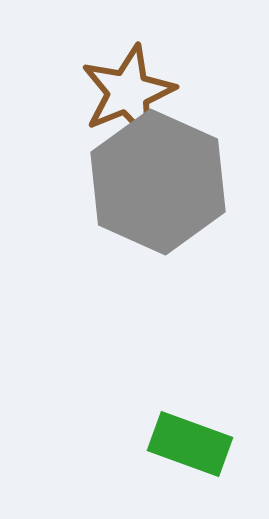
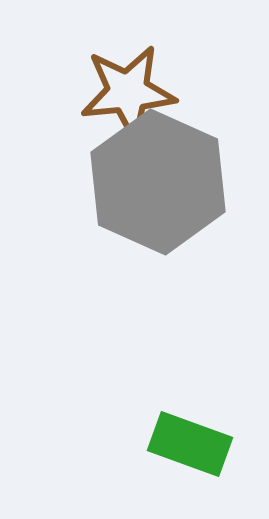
brown star: rotated 16 degrees clockwise
